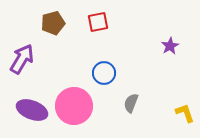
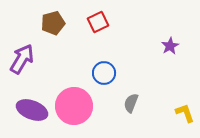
red square: rotated 15 degrees counterclockwise
